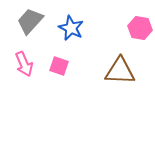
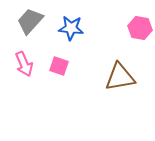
blue star: rotated 20 degrees counterclockwise
brown triangle: moved 6 px down; rotated 12 degrees counterclockwise
